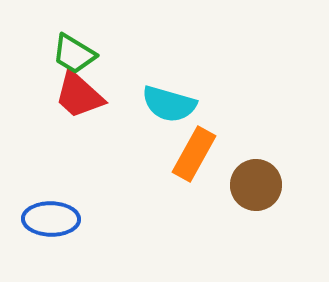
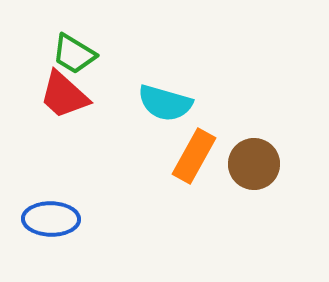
red trapezoid: moved 15 px left
cyan semicircle: moved 4 px left, 1 px up
orange rectangle: moved 2 px down
brown circle: moved 2 px left, 21 px up
